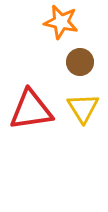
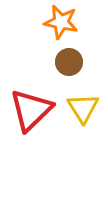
brown circle: moved 11 px left
red triangle: rotated 36 degrees counterclockwise
